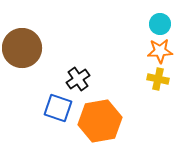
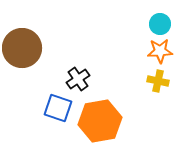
yellow cross: moved 2 px down
